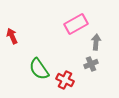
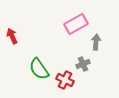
gray cross: moved 8 px left
